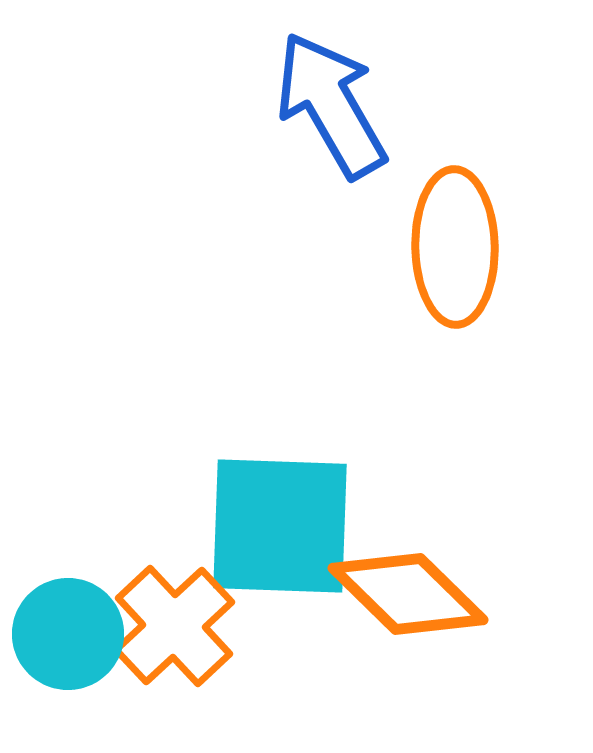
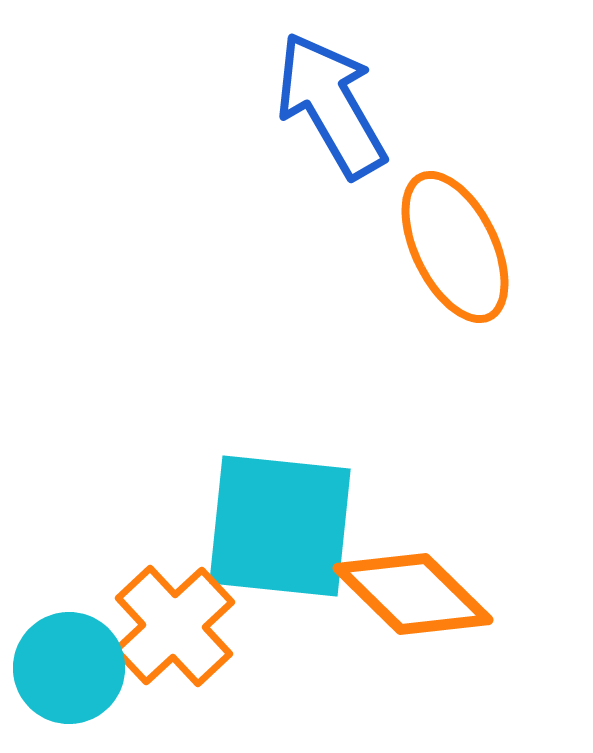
orange ellipse: rotated 25 degrees counterclockwise
cyan square: rotated 4 degrees clockwise
orange diamond: moved 5 px right
cyan circle: moved 1 px right, 34 px down
